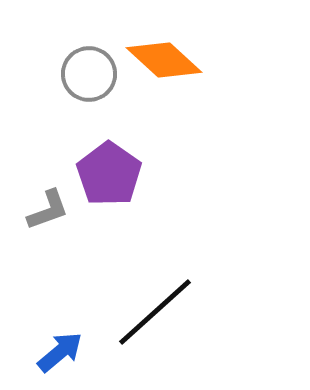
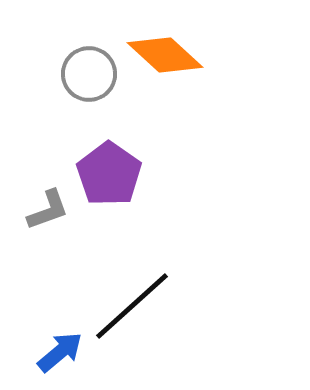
orange diamond: moved 1 px right, 5 px up
black line: moved 23 px left, 6 px up
